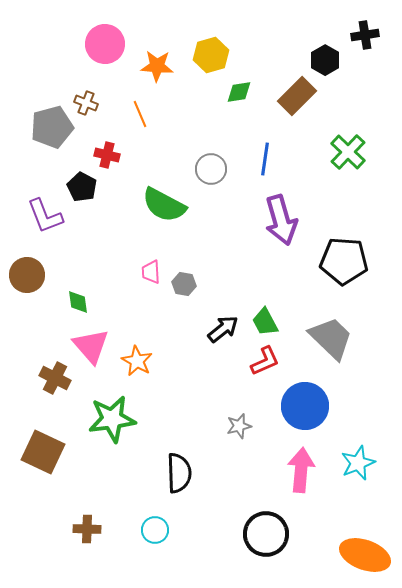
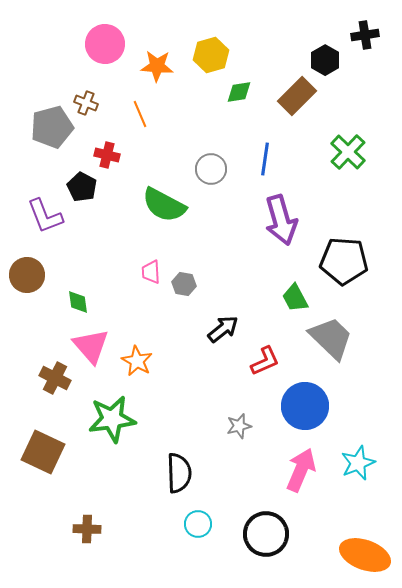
green trapezoid at (265, 322): moved 30 px right, 24 px up
pink arrow at (301, 470): rotated 18 degrees clockwise
cyan circle at (155, 530): moved 43 px right, 6 px up
